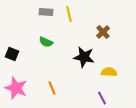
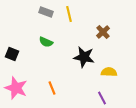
gray rectangle: rotated 16 degrees clockwise
